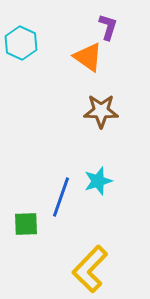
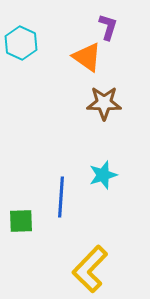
orange triangle: moved 1 px left
brown star: moved 3 px right, 8 px up
cyan star: moved 5 px right, 6 px up
blue line: rotated 15 degrees counterclockwise
green square: moved 5 px left, 3 px up
